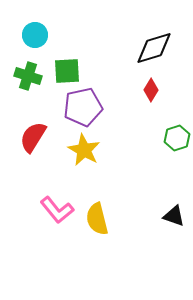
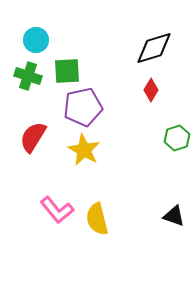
cyan circle: moved 1 px right, 5 px down
